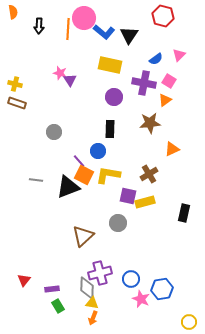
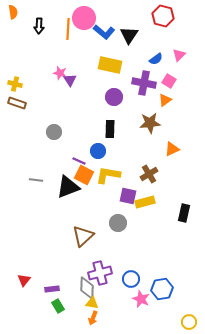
purple line at (79, 161): rotated 24 degrees counterclockwise
